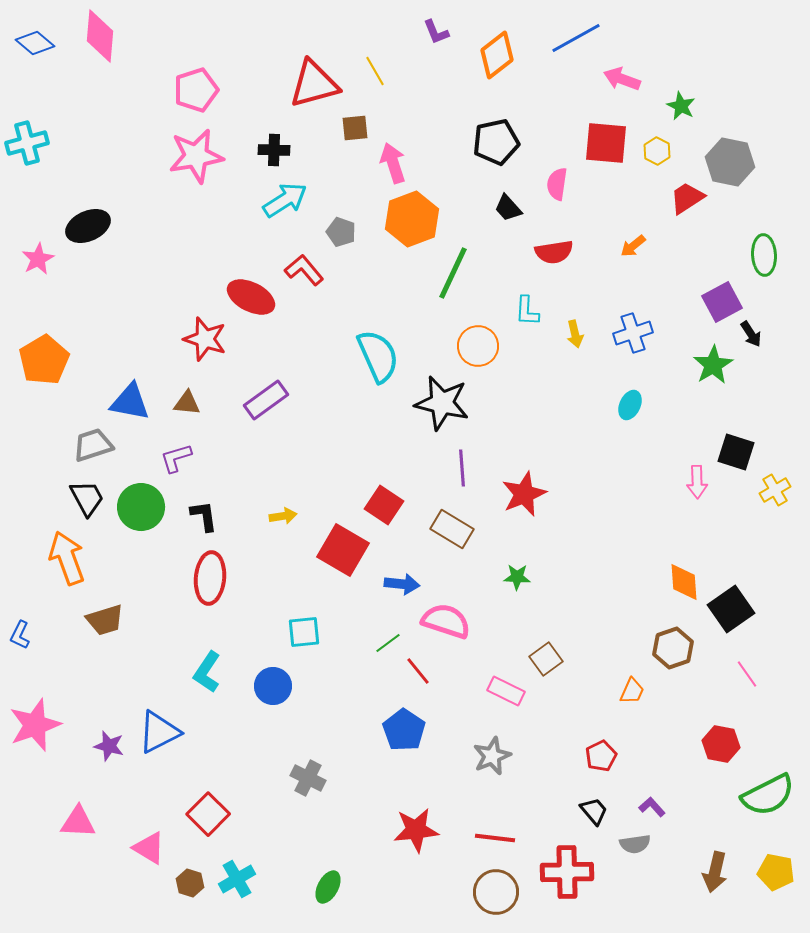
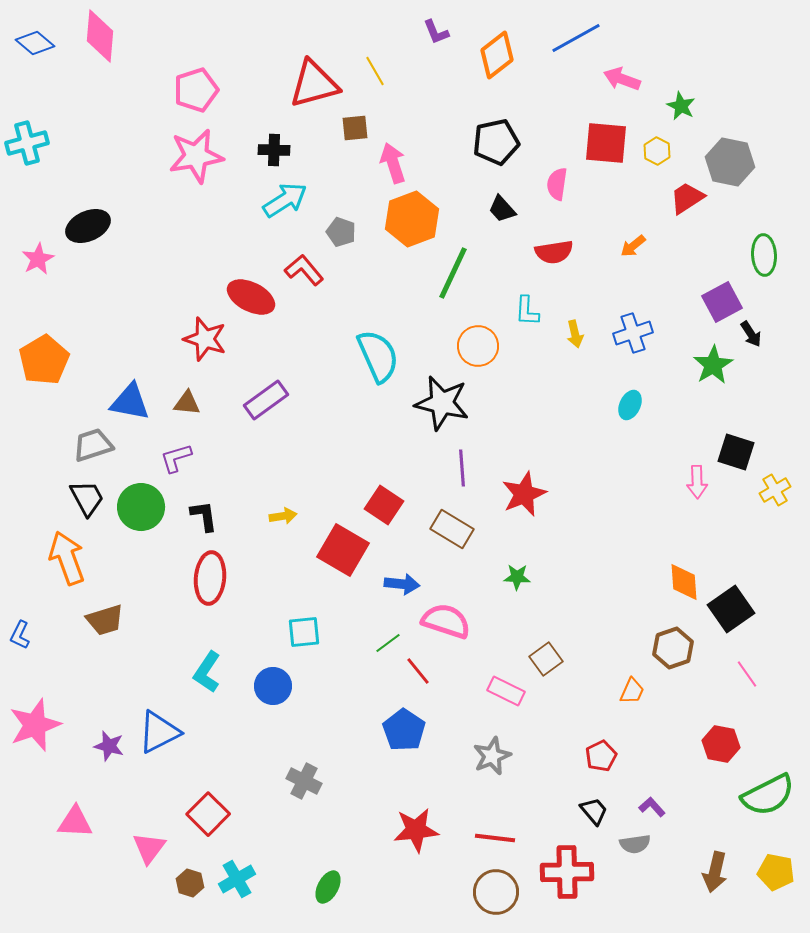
black trapezoid at (508, 208): moved 6 px left, 1 px down
gray cross at (308, 778): moved 4 px left, 3 px down
pink triangle at (78, 822): moved 3 px left
pink triangle at (149, 848): rotated 36 degrees clockwise
